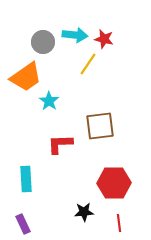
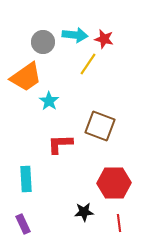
brown square: rotated 28 degrees clockwise
